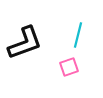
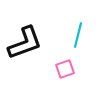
pink square: moved 4 px left, 2 px down
